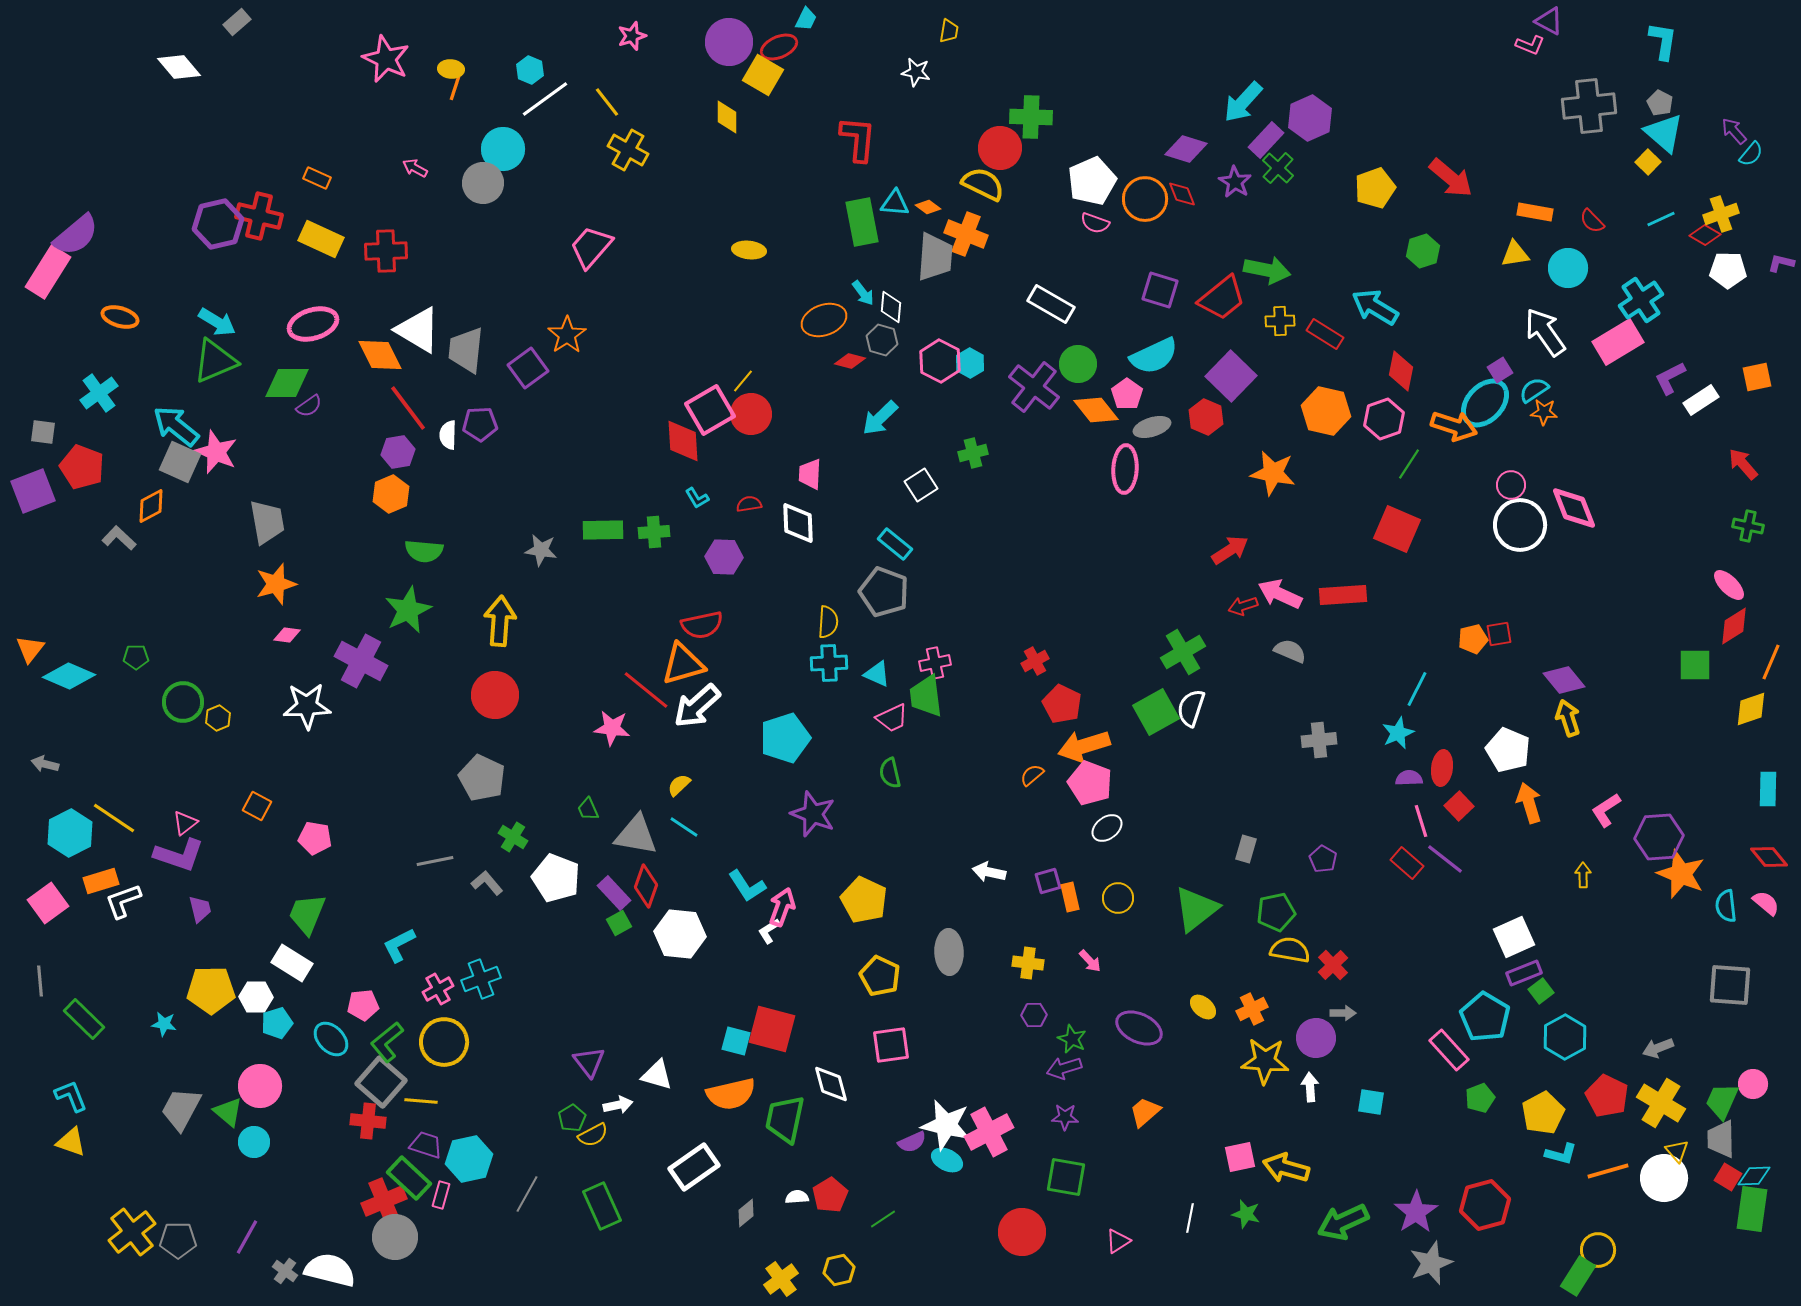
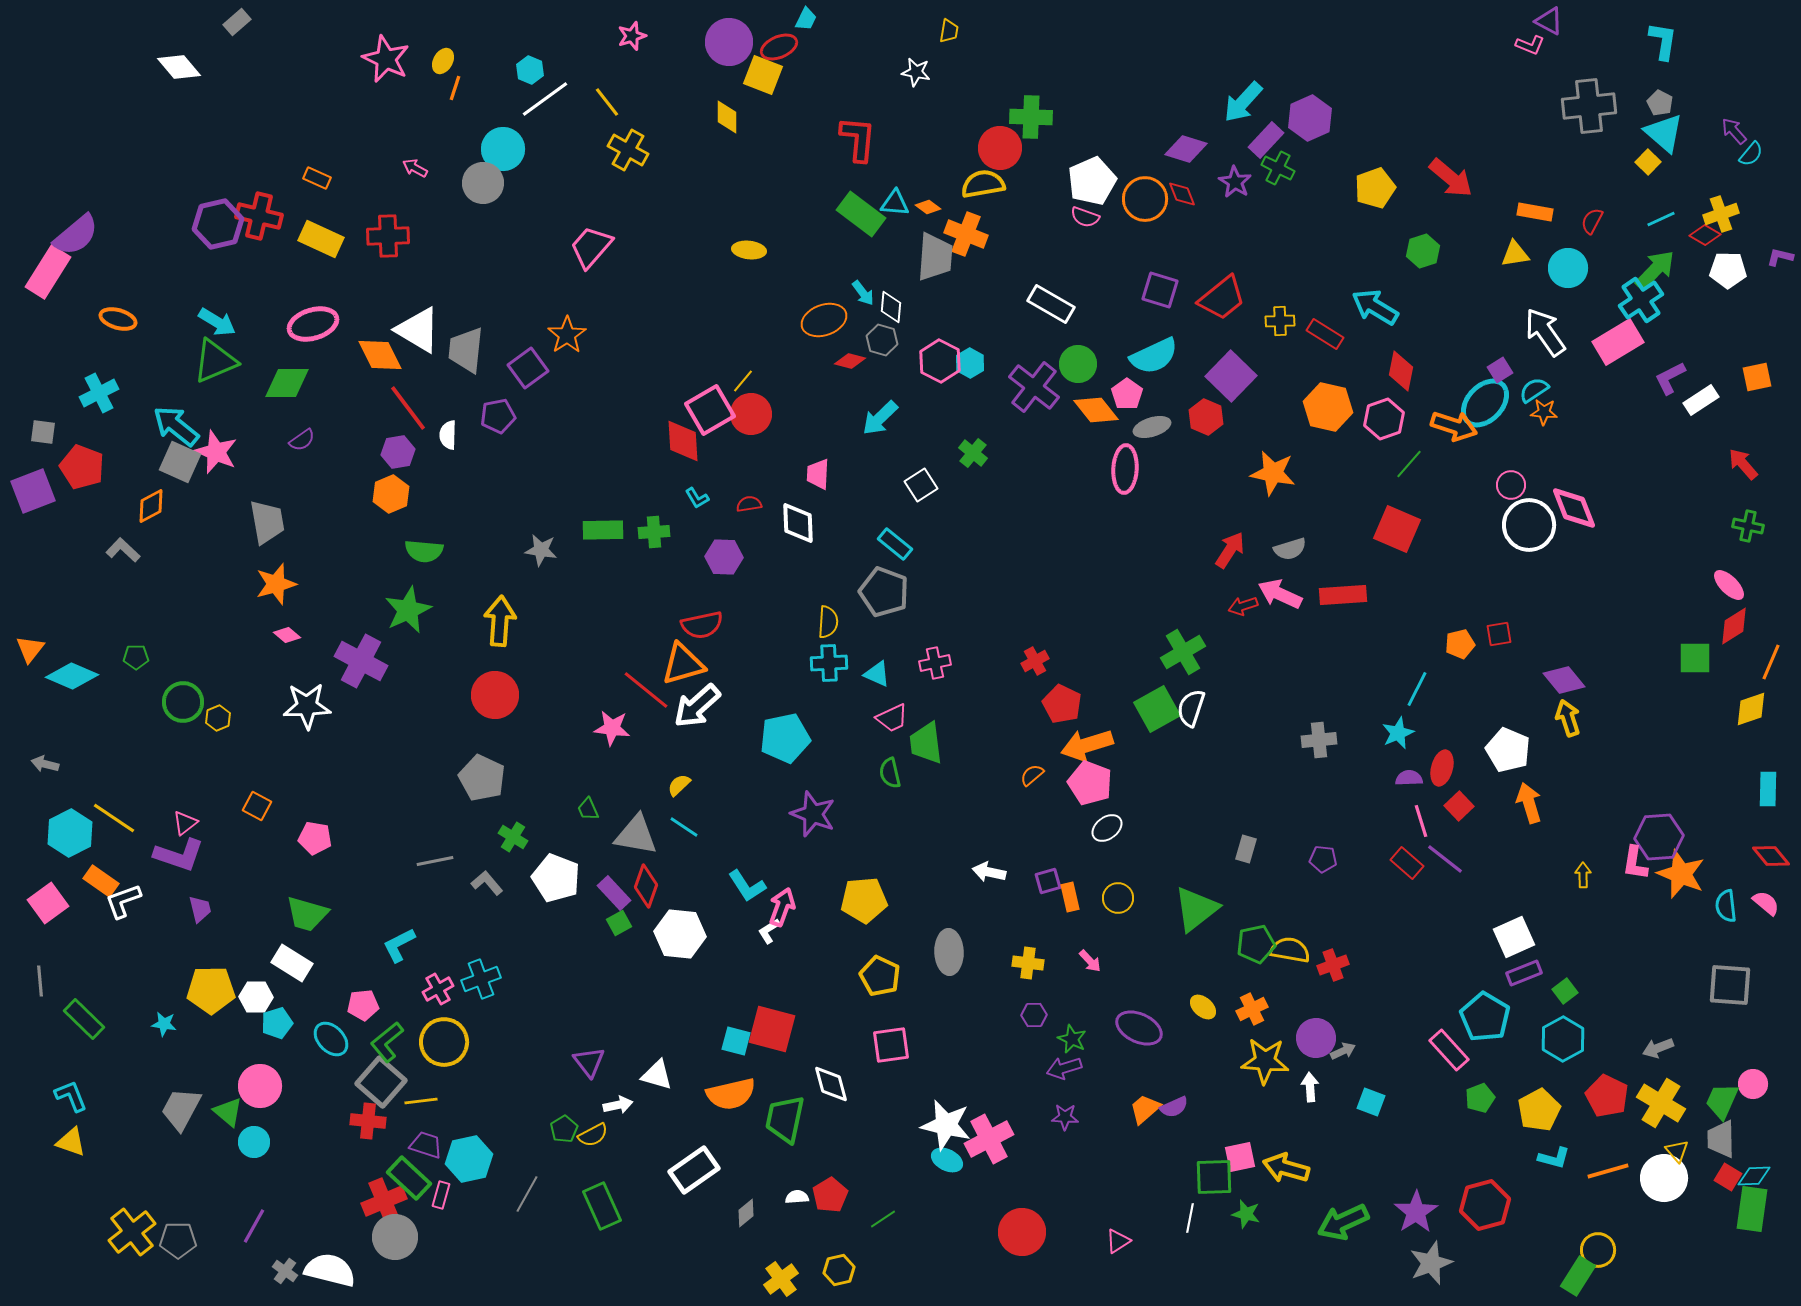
yellow ellipse at (451, 69): moved 8 px left, 8 px up; rotated 65 degrees counterclockwise
yellow square at (763, 75): rotated 9 degrees counterclockwise
green cross at (1278, 168): rotated 16 degrees counterclockwise
yellow semicircle at (983, 184): rotated 36 degrees counterclockwise
red semicircle at (1592, 221): rotated 72 degrees clockwise
green rectangle at (862, 222): moved 1 px left, 8 px up; rotated 42 degrees counterclockwise
pink semicircle at (1095, 223): moved 10 px left, 6 px up
red cross at (386, 251): moved 2 px right, 15 px up
purple L-shape at (1781, 263): moved 1 px left, 6 px up
green arrow at (1267, 270): moved 388 px right; rotated 57 degrees counterclockwise
orange ellipse at (120, 317): moved 2 px left, 2 px down
cyan cross at (99, 393): rotated 9 degrees clockwise
purple semicircle at (309, 406): moved 7 px left, 34 px down
orange hexagon at (1326, 411): moved 2 px right, 4 px up
purple pentagon at (480, 424): moved 18 px right, 8 px up; rotated 8 degrees counterclockwise
green cross at (973, 453): rotated 36 degrees counterclockwise
green line at (1409, 464): rotated 8 degrees clockwise
pink trapezoid at (810, 474): moved 8 px right
white circle at (1520, 525): moved 9 px right
gray L-shape at (119, 538): moved 4 px right, 12 px down
red arrow at (1230, 550): rotated 24 degrees counterclockwise
pink diamond at (287, 635): rotated 32 degrees clockwise
orange pentagon at (1473, 639): moved 13 px left, 5 px down
gray semicircle at (1290, 651): moved 102 px up; rotated 140 degrees clockwise
green square at (1695, 665): moved 7 px up
cyan diamond at (69, 676): moved 3 px right
green trapezoid at (926, 696): moved 47 px down
green square at (1156, 712): moved 1 px right, 3 px up
cyan pentagon at (785, 738): rotated 6 degrees clockwise
orange arrow at (1084, 746): moved 3 px right, 1 px up
red ellipse at (1442, 768): rotated 8 degrees clockwise
pink L-shape at (1606, 810): moved 29 px right, 53 px down; rotated 48 degrees counterclockwise
red diamond at (1769, 857): moved 2 px right, 1 px up
purple pentagon at (1323, 859): rotated 24 degrees counterclockwise
orange rectangle at (101, 881): rotated 52 degrees clockwise
yellow pentagon at (864, 900): rotated 30 degrees counterclockwise
green pentagon at (1276, 912): moved 20 px left, 32 px down
green trapezoid at (307, 914): rotated 96 degrees counterclockwise
red cross at (1333, 965): rotated 24 degrees clockwise
green square at (1541, 991): moved 24 px right
gray arrow at (1343, 1013): moved 38 px down; rotated 25 degrees counterclockwise
cyan hexagon at (1565, 1037): moved 2 px left, 2 px down
yellow line at (421, 1101): rotated 12 degrees counterclockwise
cyan square at (1371, 1102): rotated 12 degrees clockwise
orange trapezoid at (1145, 1112): moved 3 px up
yellow pentagon at (1543, 1113): moved 4 px left, 3 px up
green pentagon at (572, 1118): moved 8 px left, 11 px down
pink cross at (989, 1132): moved 7 px down
purple semicircle at (912, 1142): moved 262 px right, 35 px up
cyan L-shape at (1561, 1154): moved 7 px left, 4 px down
white rectangle at (694, 1167): moved 3 px down
green square at (1066, 1177): moved 148 px right; rotated 12 degrees counterclockwise
purple line at (247, 1237): moved 7 px right, 11 px up
